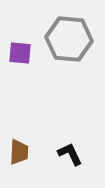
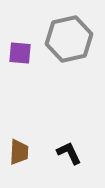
gray hexagon: rotated 18 degrees counterclockwise
black L-shape: moved 1 px left, 1 px up
